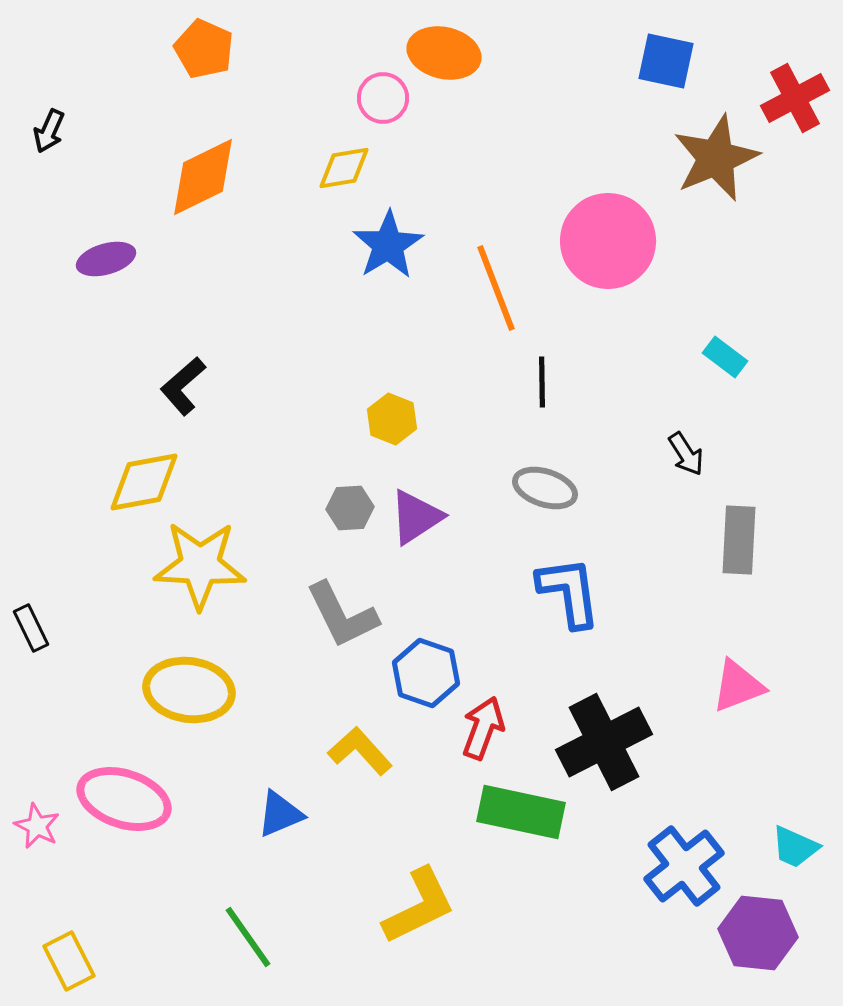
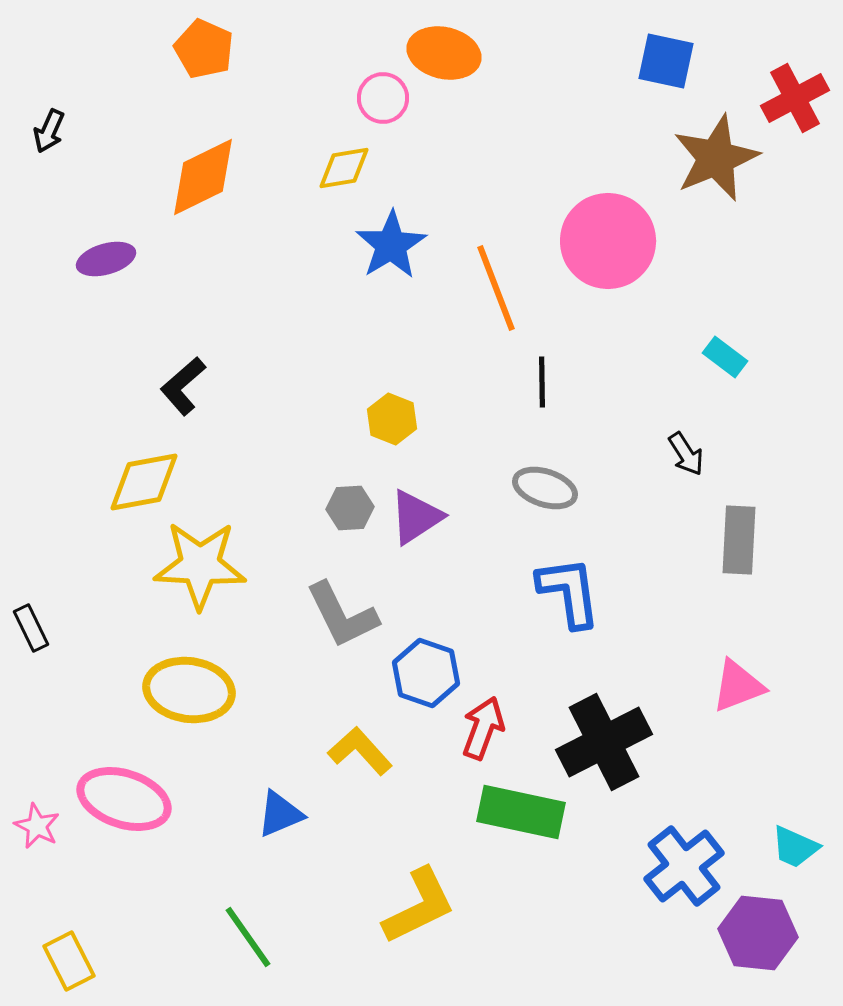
blue star at (388, 245): moved 3 px right
